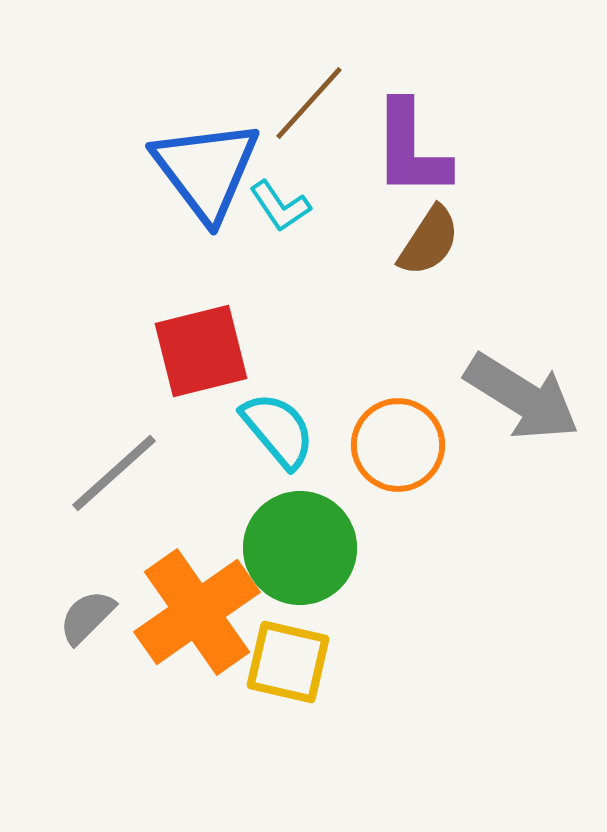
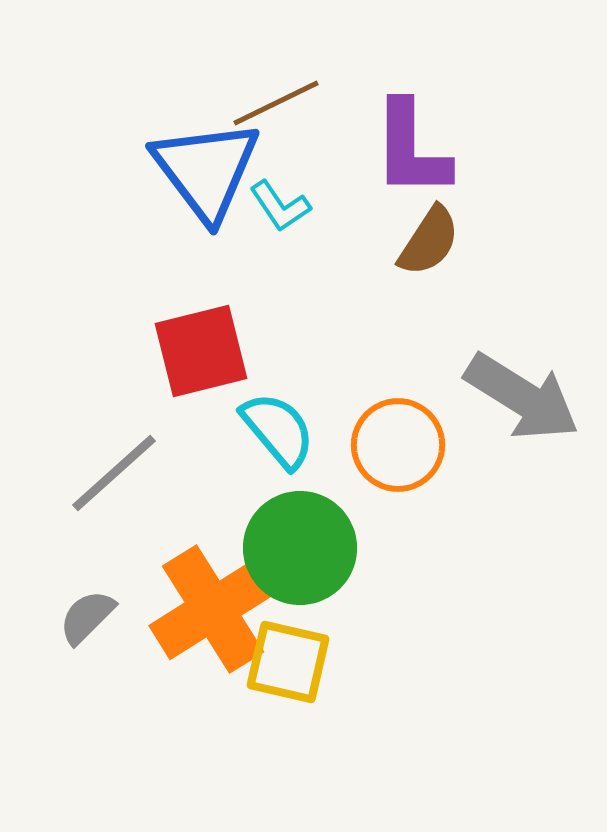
brown line: moved 33 px left; rotated 22 degrees clockwise
orange cross: moved 16 px right, 3 px up; rotated 3 degrees clockwise
